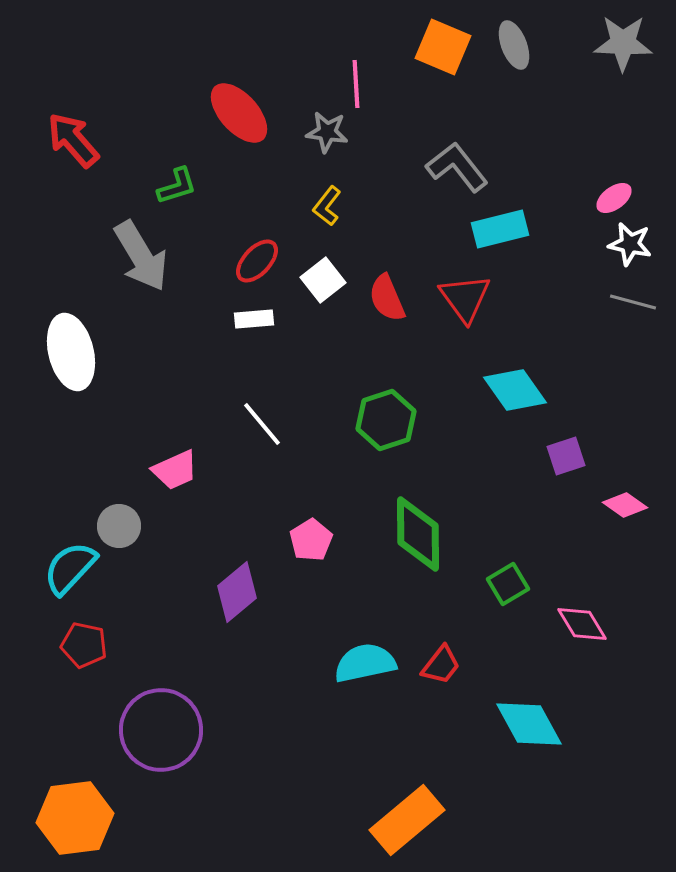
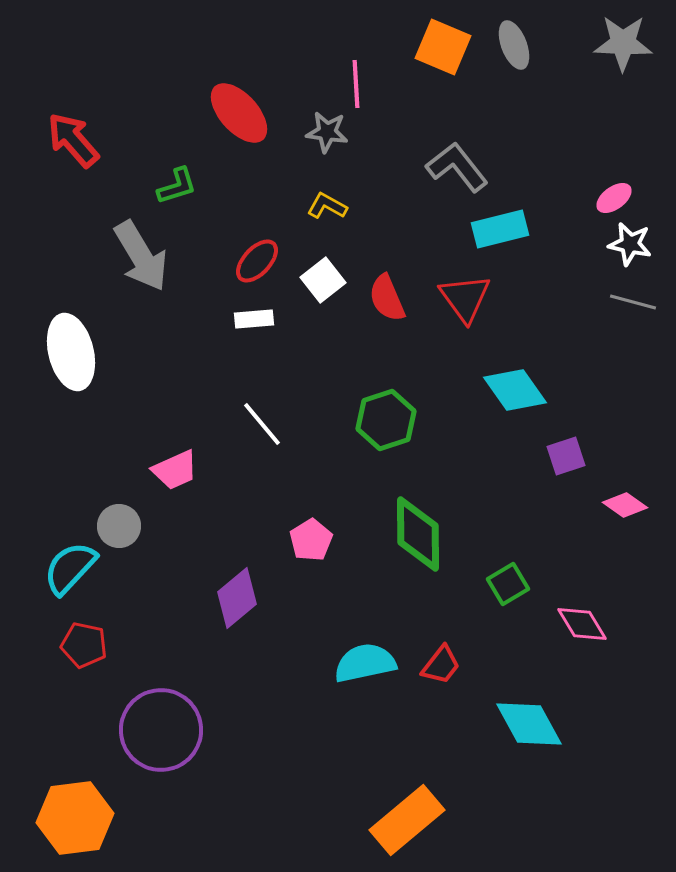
yellow L-shape at (327, 206): rotated 81 degrees clockwise
purple diamond at (237, 592): moved 6 px down
